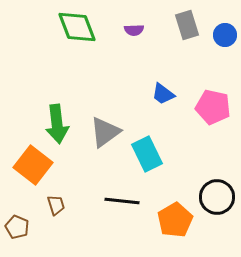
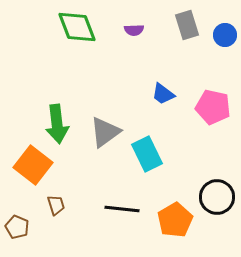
black line: moved 8 px down
